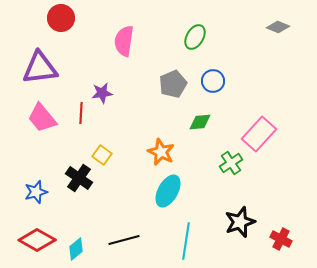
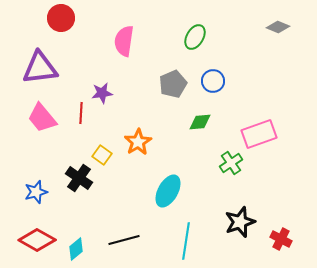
pink rectangle: rotated 28 degrees clockwise
orange star: moved 23 px left, 10 px up; rotated 16 degrees clockwise
